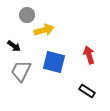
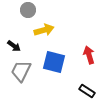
gray circle: moved 1 px right, 5 px up
